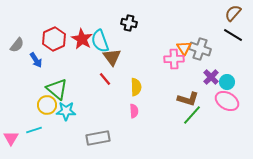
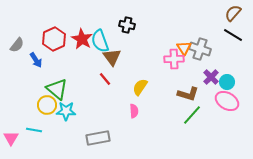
black cross: moved 2 px left, 2 px down
yellow semicircle: moved 4 px right; rotated 144 degrees counterclockwise
brown L-shape: moved 5 px up
cyan line: rotated 28 degrees clockwise
